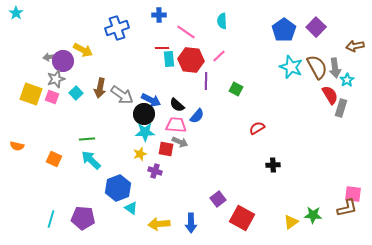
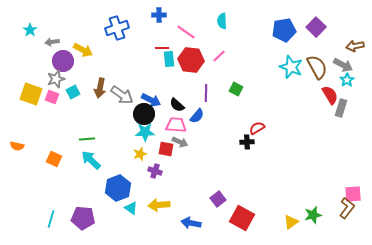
cyan star at (16, 13): moved 14 px right, 17 px down
blue pentagon at (284, 30): rotated 25 degrees clockwise
gray arrow at (50, 57): moved 2 px right, 15 px up
gray arrow at (335, 68): moved 8 px right, 3 px up; rotated 54 degrees counterclockwise
purple line at (206, 81): moved 12 px down
cyan square at (76, 93): moved 3 px left, 1 px up; rotated 16 degrees clockwise
black cross at (273, 165): moved 26 px left, 23 px up
pink square at (353, 194): rotated 12 degrees counterclockwise
brown L-shape at (347, 208): rotated 40 degrees counterclockwise
green star at (313, 215): rotated 18 degrees counterclockwise
blue arrow at (191, 223): rotated 102 degrees clockwise
yellow arrow at (159, 224): moved 19 px up
